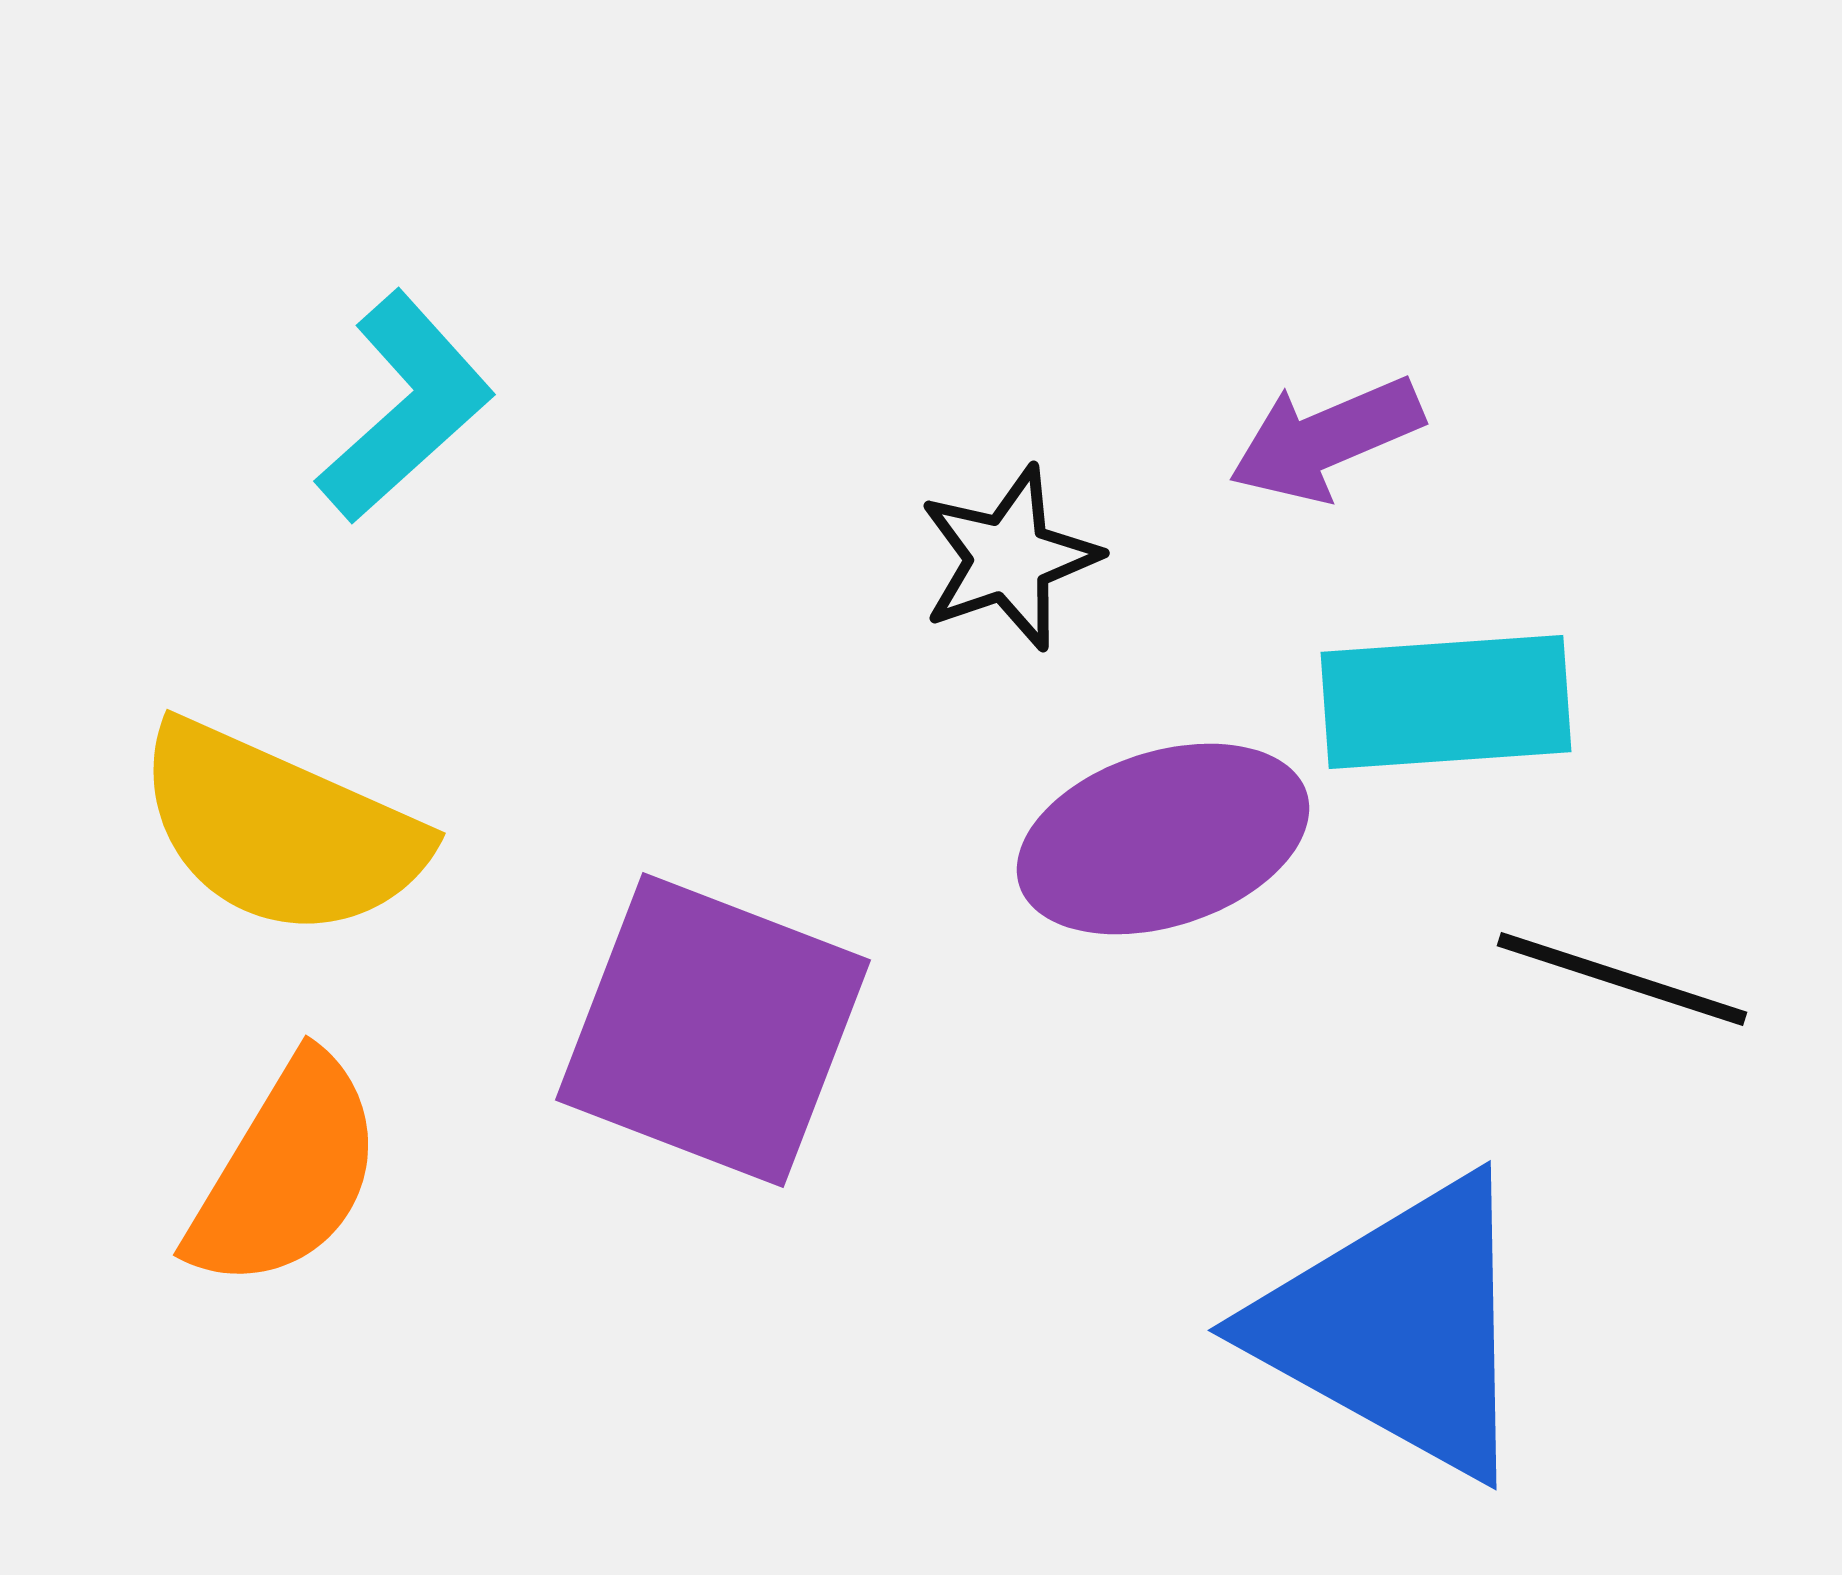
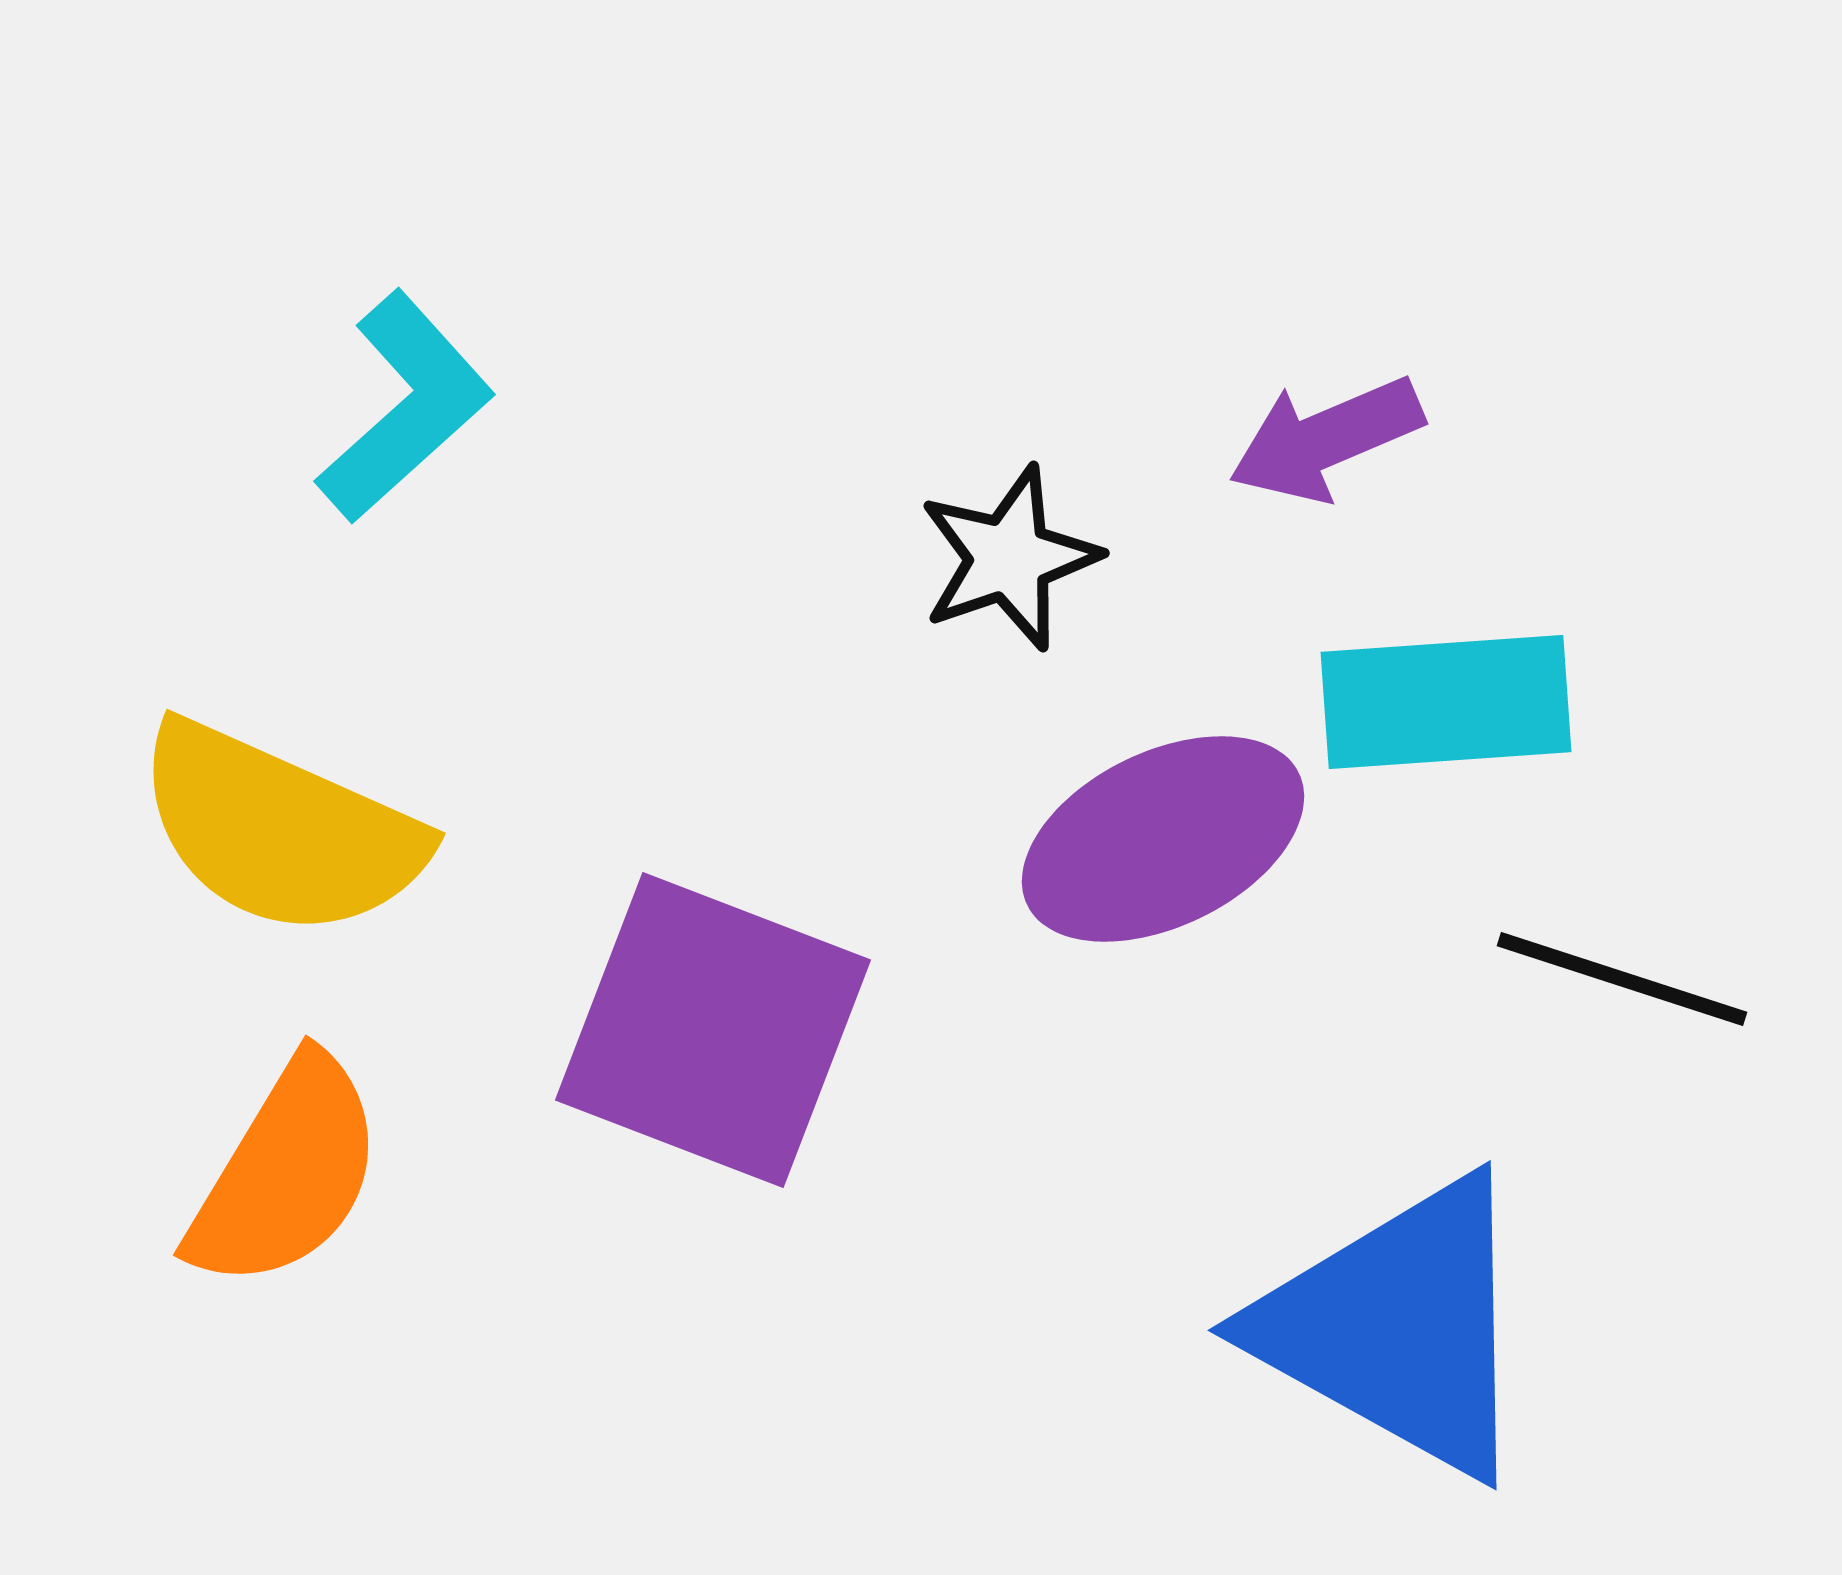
purple ellipse: rotated 8 degrees counterclockwise
